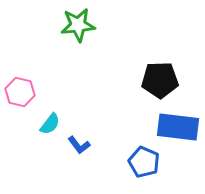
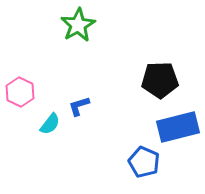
green star: rotated 24 degrees counterclockwise
pink hexagon: rotated 12 degrees clockwise
blue rectangle: rotated 21 degrees counterclockwise
blue L-shape: moved 39 px up; rotated 110 degrees clockwise
